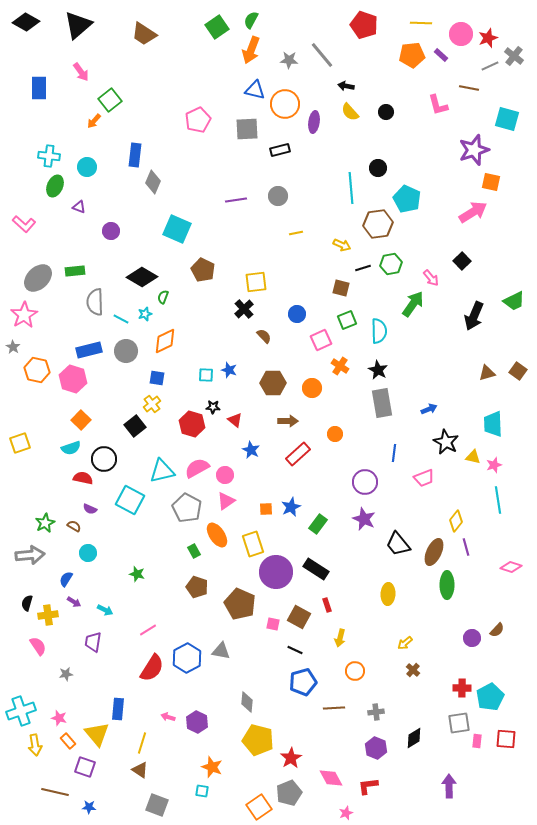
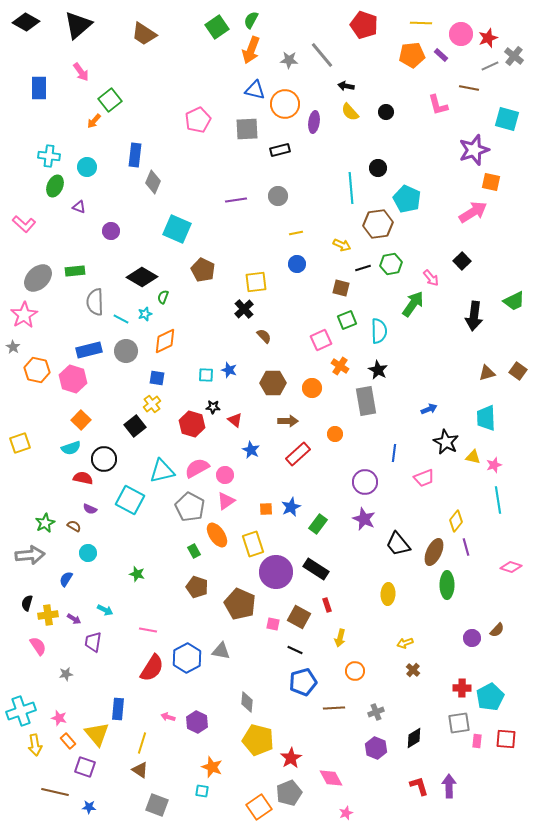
blue circle at (297, 314): moved 50 px up
black arrow at (474, 316): rotated 16 degrees counterclockwise
gray rectangle at (382, 403): moved 16 px left, 2 px up
cyan trapezoid at (493, 424): moved 7 px left, 6 px up
gray pentagon at (187, 508): moved 3 px right, 1 px up
purple arrow at (74, 602): moved 17 px down
pink line at (148, 630): rotated 42 degrees clockwise
yellow arrow at (405, 643): rotated 21 degrees clockwise
gray cross at (376, 712): rotated 14 degrees counterclockwise
red L-shape at (368, 786): moved 51 px right; rotated 80 degrees clockwise
